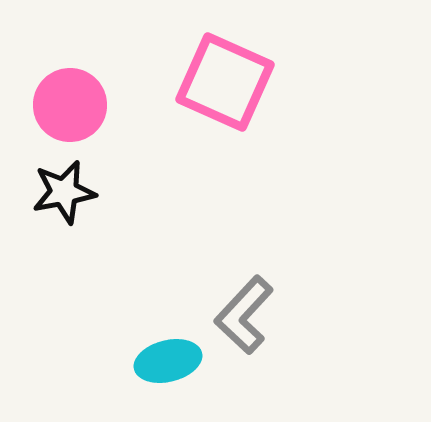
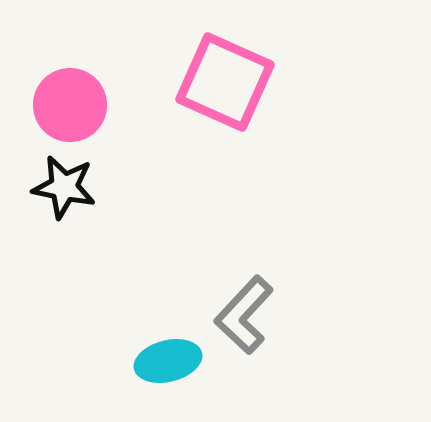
black star: moved 5 px up; rotated 22 degrees clockwise
